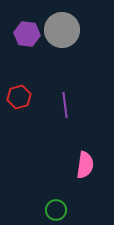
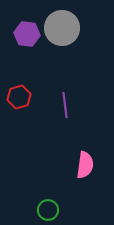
gray circle: moved 2 px up
green circle: moved 8 px left
